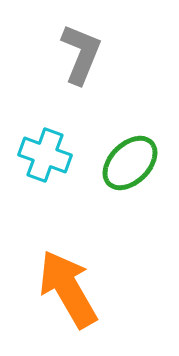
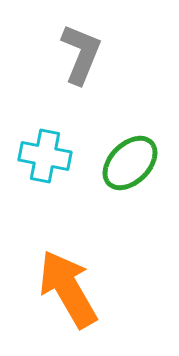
cyan cross: moved 1 px down; rotated 9 degrees counterclockwise
